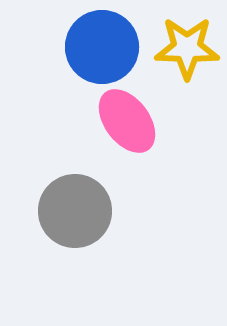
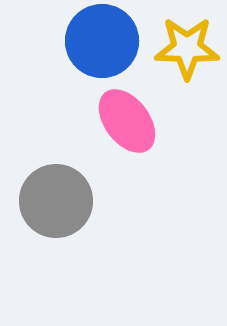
blue circle: moved 6 px up
gray circle: moved 19 px left, 10 px up
